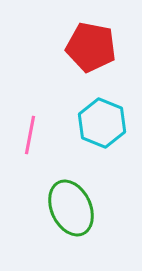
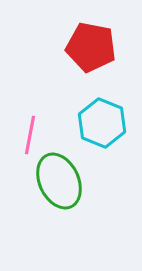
green ellipse: moved 12 px left, 27 px up
